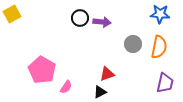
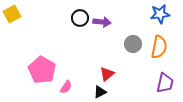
blue star: rotated 12 degrees counterclockwise
red triangle: rotated 21 degrees counterclockwise
